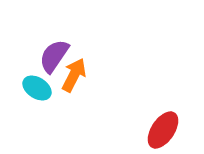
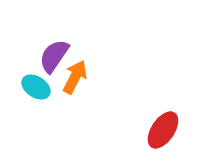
orange arrow: moved 1 px right, 2 px down
cyan ellipse: moved 1 px left, 1 px up
